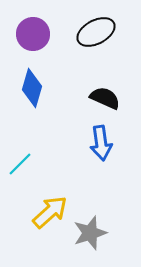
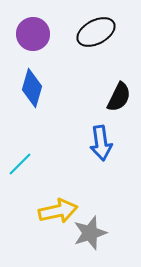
black semicircle: moved 14 px right, 1 px up; rotated 92 degrees clockwise
yellow arrow: moved 8 px right, 1 px up; rotated 30 degrees clockwise
